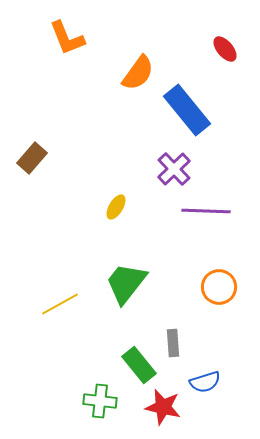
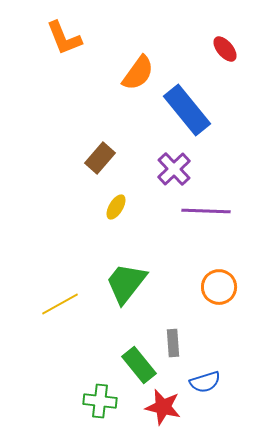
orange L-shape: moved 3 px left
brown rectangle: moved 68 px right
